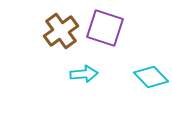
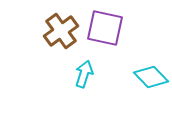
purple square: rotated 6 degrees counterclockwise
cyan arrow: rotated 68 degrees counterclockwise
